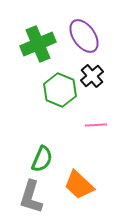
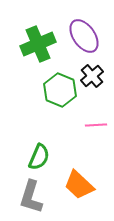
green semicircle: moved 3 px left, 2 px up
